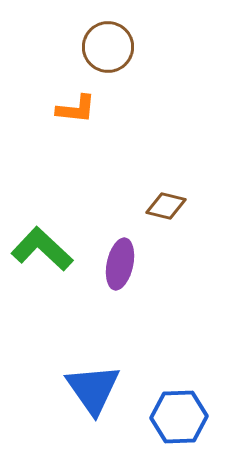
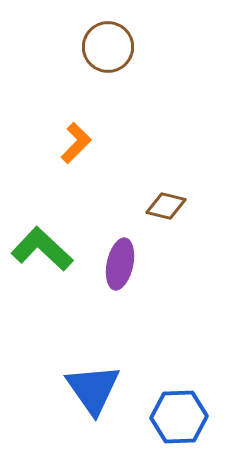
orange L-shape: moved 34 px down; rotated 51 degrees counterclockwise
